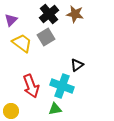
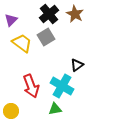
brown star: rotated 18 degrees clockwise
cyan cross: rotated 10 degrees clockwise
